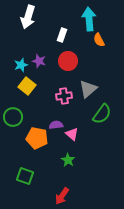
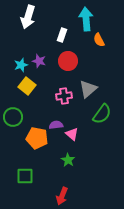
cyan arrow: moved 3 px left
green square: rotated 18 degrees counterclockwise
red arrow: rotated 12 degrees counterclockwise
